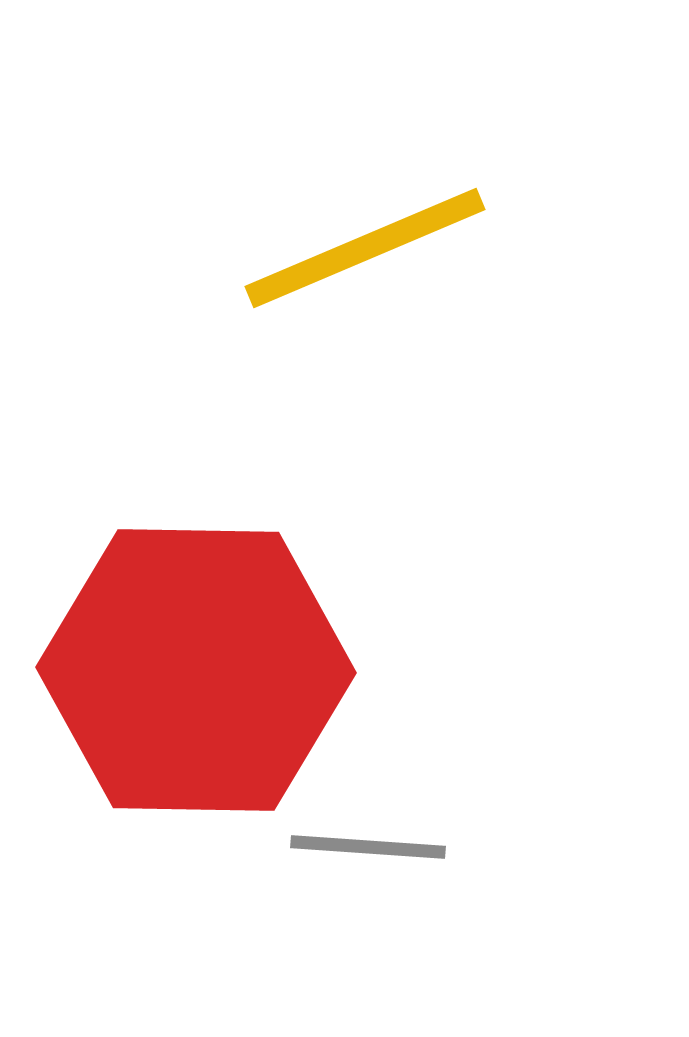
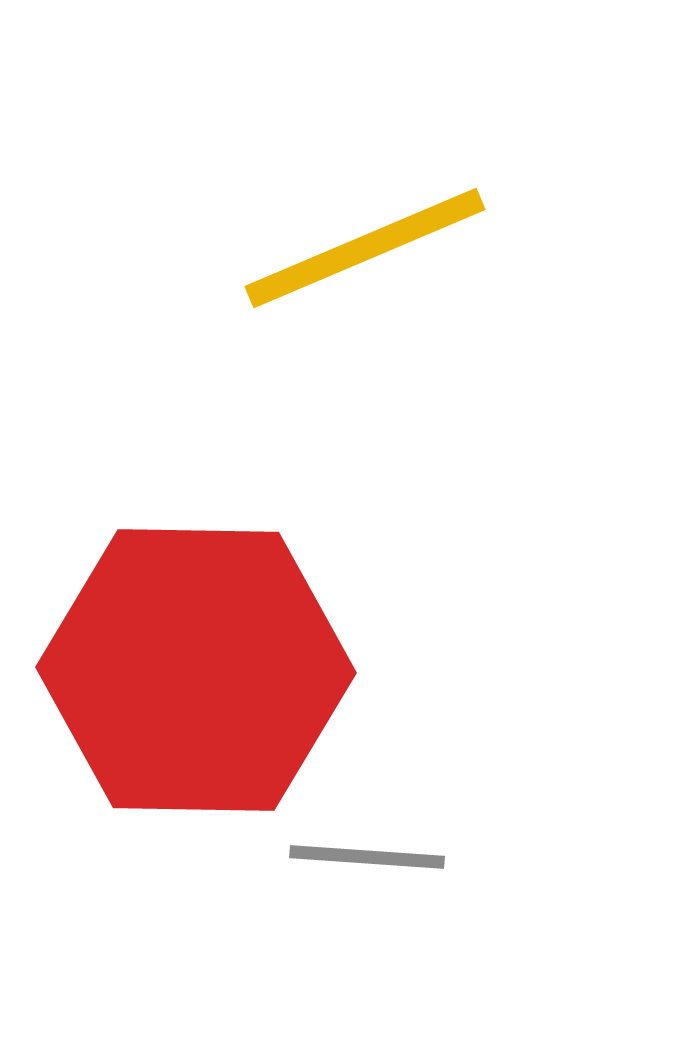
gray line: moved 1 px left, 10 px down
